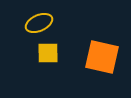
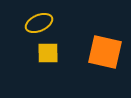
orange square: moved 3 px right, 5 px up
